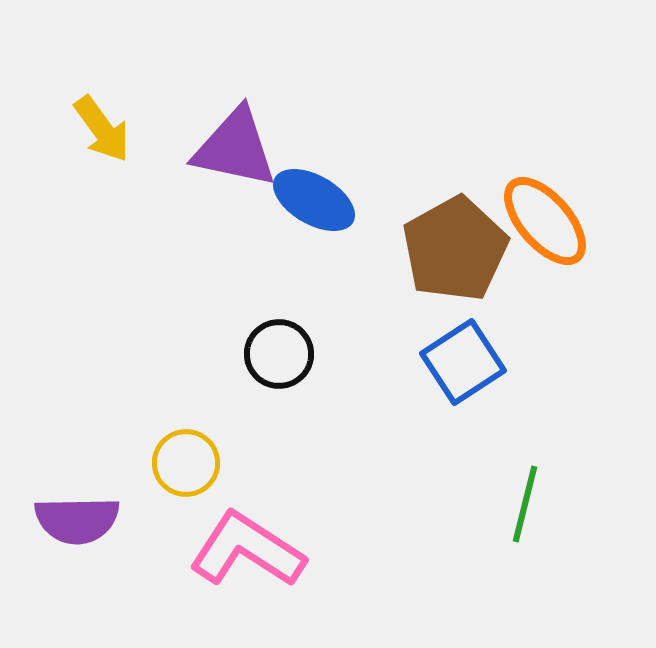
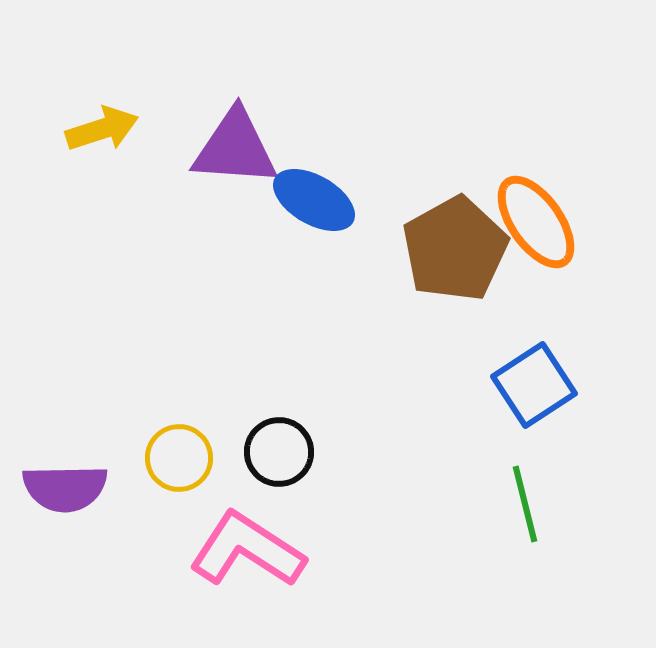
yellow arrow: rotated 72 degrees counterclockwise
purple triangle: rotated 8 degrees counterclockwise
orange ellipse: moved 9 px left, 1 px down; rotated 6 degrees clockwise
black circle: moved 98 px down
blue square: moved 71 px right, 23 px down
yellow circle: moved 7 px left, 5 px up
green line: rotated 28 degrees counterclockwise
purple semicircle: moved 12 px left, 32 px up
